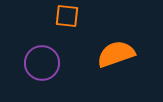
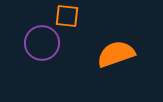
purple circle: moved 20 px up
